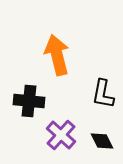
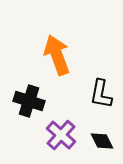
orange arrow: rotated 6 degrees counterclockwise
black L-shape: moved 2 px left
black cross: rotated 12 degrees clockwise
